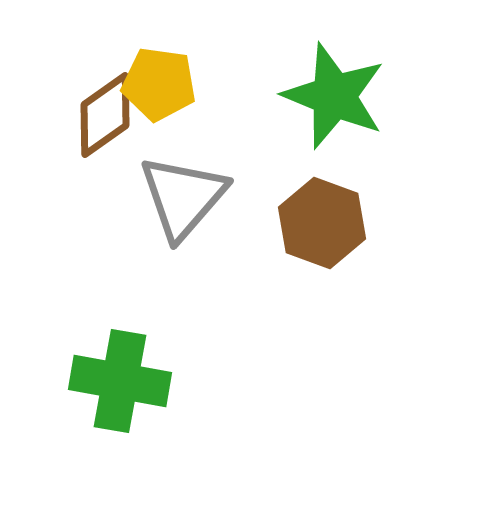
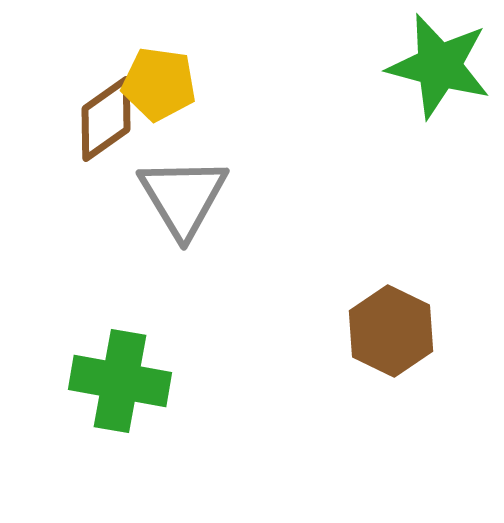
green star: moved 105 px right, 30 px up; rotated 7 degrees counterclockwise
brown diamond: moved 1 px right, 4 px down
gray triangle: rotated 12 degrees counterclockwise
brown hexagon: moved 69 px right, 108 px down; rotated 6 degrees clockwise
